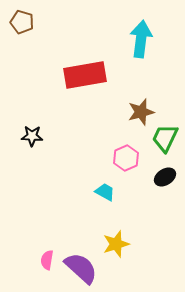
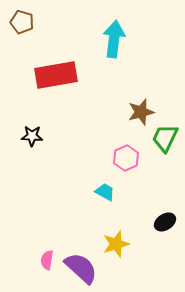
cyan arrow: moved 27 px left
red rectangle: moved 29 px left
black ellipse: moved 45 px down
